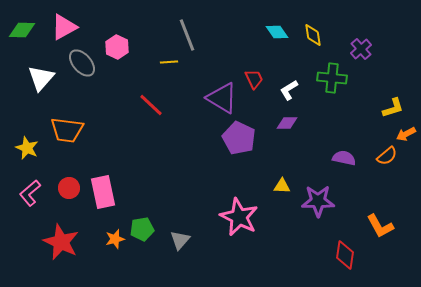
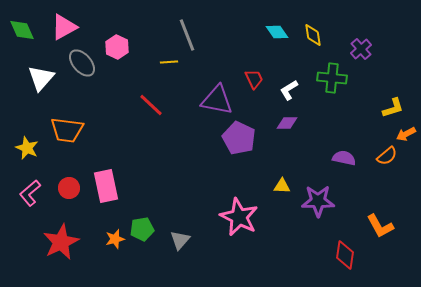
green diamond: rotated 64 degrees clockwise
purple triangle: moved 5 px left, 2 px down; rotated 20 degrees counterclockwise
pink rectangle: moved 3 px right, 6 px up
red star: rotated 21 degrees clockwise
